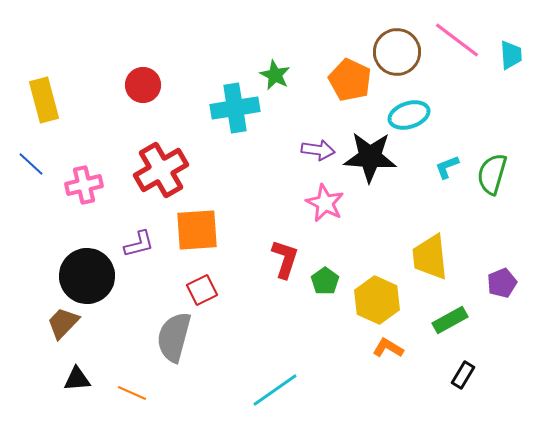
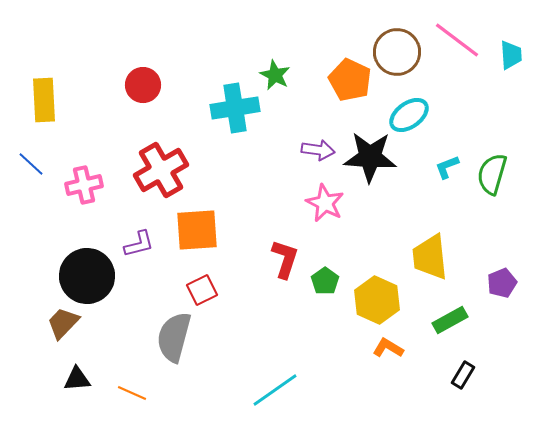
yellow rectangle: rotated 12 degrees clockwise
cyan ellipse: rotated 18 degrees counterclockwise
